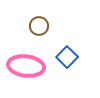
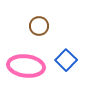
blue square: moved 1 px left, 3 px down
